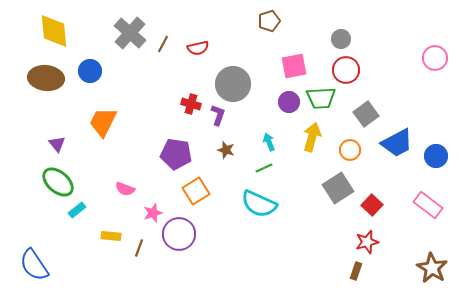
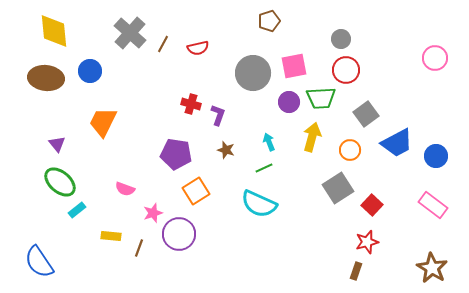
gray circle at (233, 84): moved 20 px right, 11 px up
green ellipse at (58, 182): moved 2 px right
pink rectangle at (428, 205): moved 5 px right
blue semicircle at (34, 265): moved 5 px right, 3 px up
